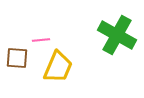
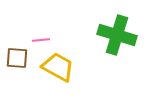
green cross: rotated 12 degrees counterclockwise
yellow trapezoid: rotated 84 degrees counterclockwise
